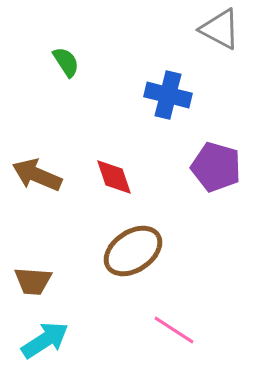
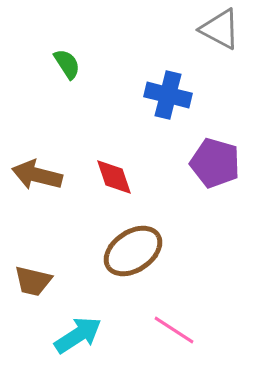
green semicircle: moved 1 px right, 2 px down
purple pentagon: moved 1 px left, 4 px up
brown arrow: rotated 9 degrees counterclockwise
brown trapezoid: rotated 9 degrees clockwise
cyan arrow: moved 33 px right, 5 px up
